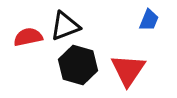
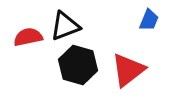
red triangle: rotated 18 degrees clockwise
